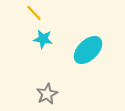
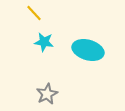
cyan star: moved 1 px right, 3 px down
cyan ellipse: rotated 60 degrees clockwise
